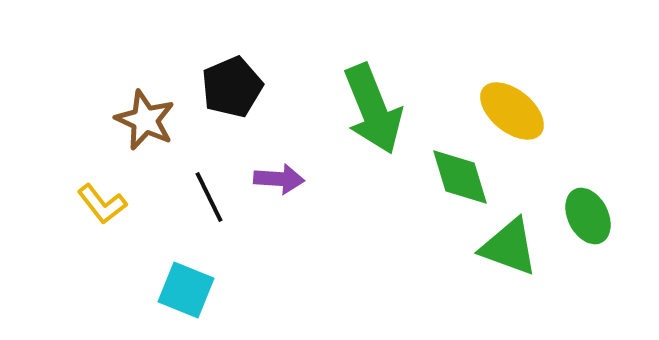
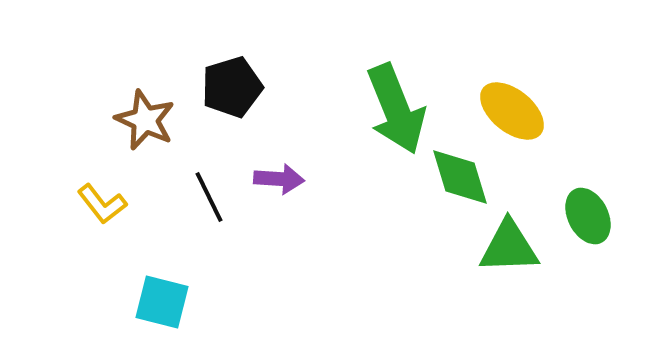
black pentagon: rotated 6 degrees clockwise
green arrow: moved 23 px right
green triangle: rotated 22 degrees counterclockwise
cyan square: moved 24 px left, 12 px down; rotated 8 degrees counterclockwise
